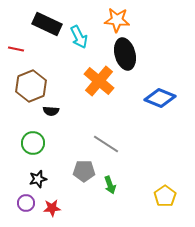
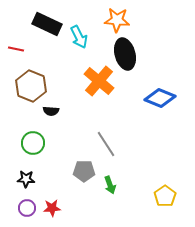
brown hexagon: rotated 16 degrees counterclockwise
gray line: rotated 24 degrees clockwise
black star: moved 12 px left; rotated 18 degrees clockwise
purple circle: moved 1 px right, 5 px down
